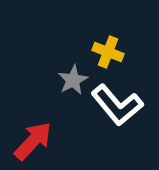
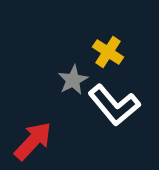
yellow cross: rotated 12 degrees clockwise
white L-shape: moved 3 px left
